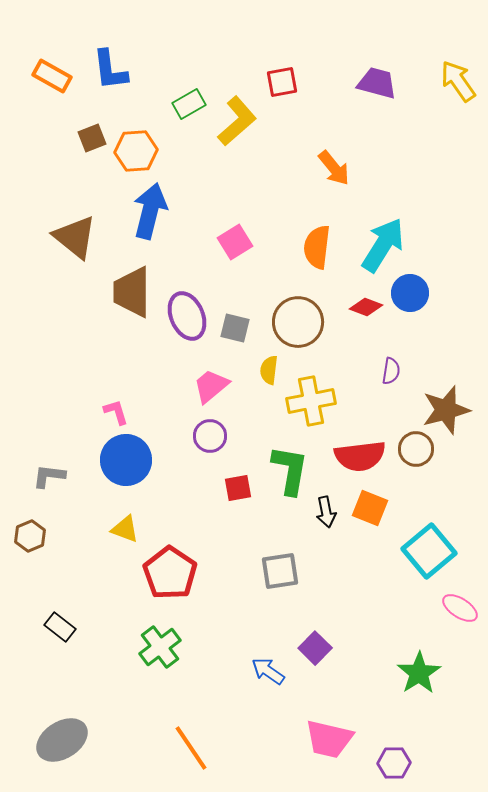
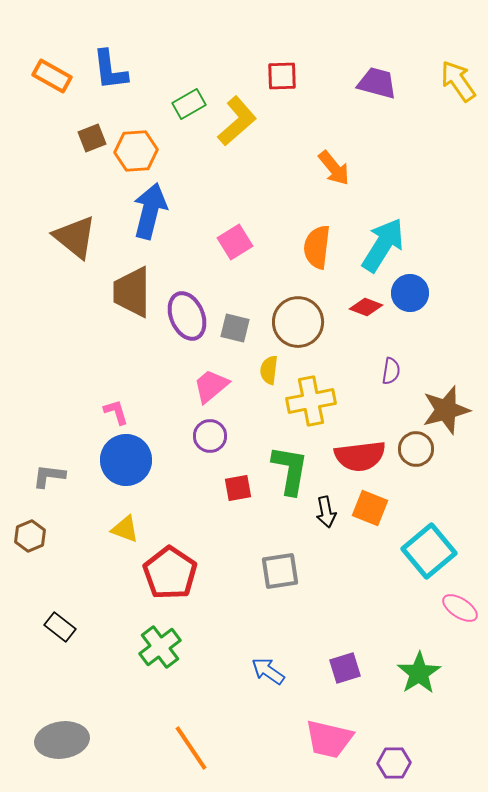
red square at (282, 82): moved 6 px up; rotated 8 degrees clockwise
purple square at (315, 648): moved 30 px right, 20 px down; rotated 28 degrees clockwise
gray ellipse at (62, 740): rotated 24 degrees clockwise
